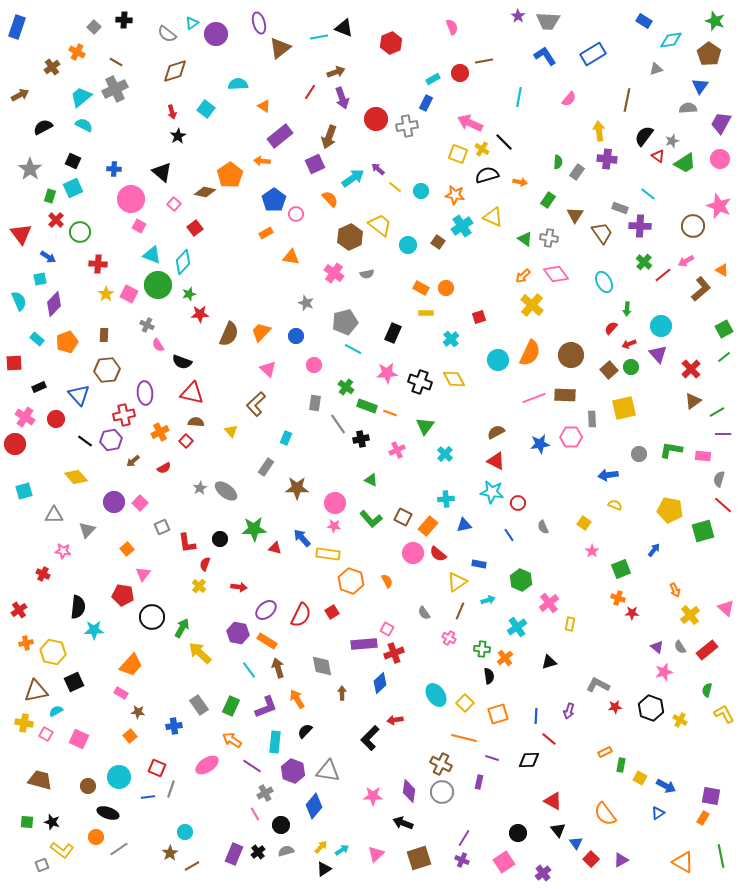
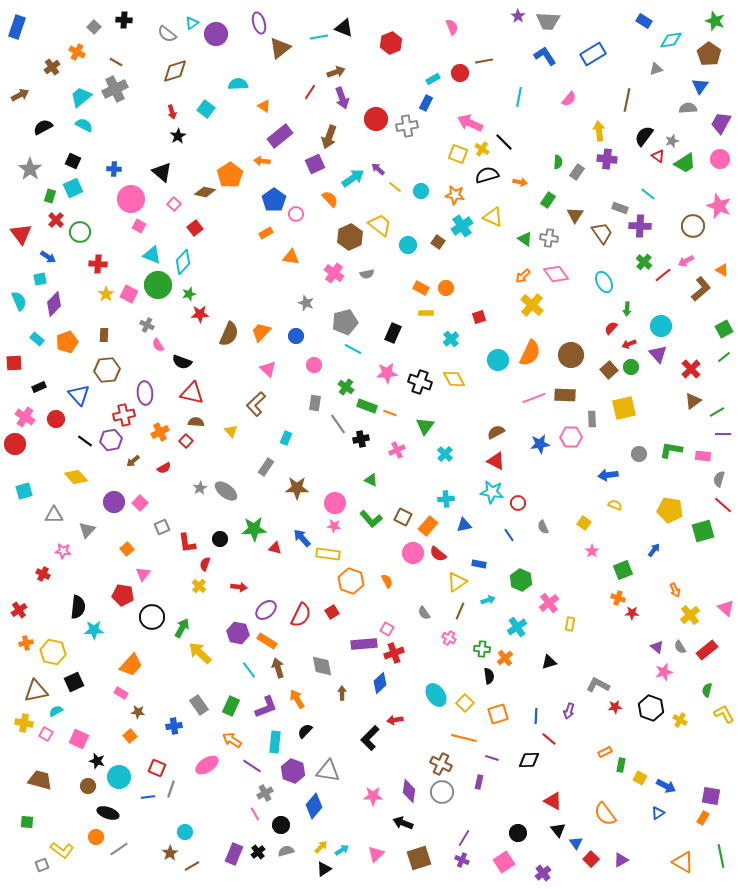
green square at (621, 569): moved 2 px right, 1 px down
black star at (52, 822): moved 45 px right, 61 px up
